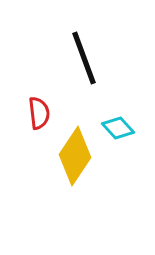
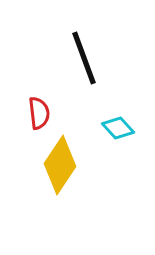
yellow diamond: moved 15 px left, 9 px down
